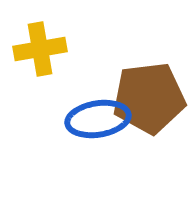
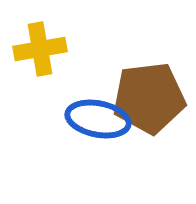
blue ellipse: rotated 20 degrees clockwise
